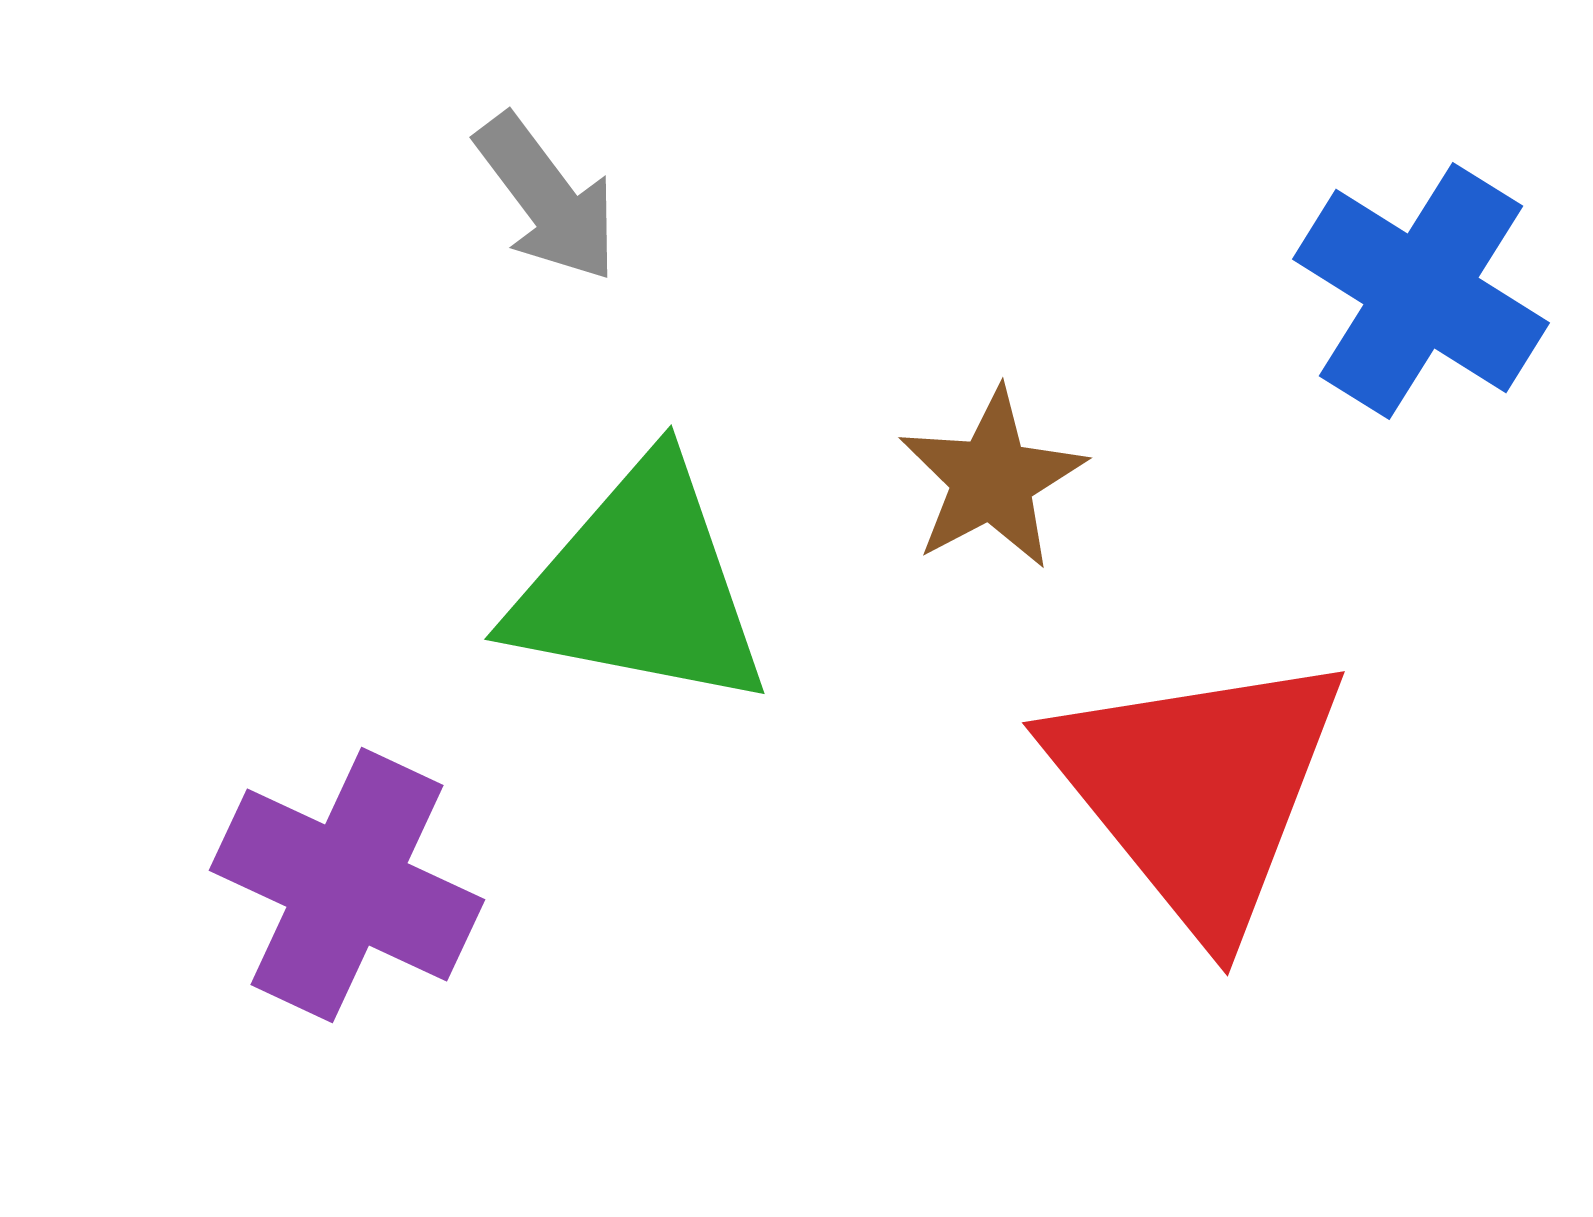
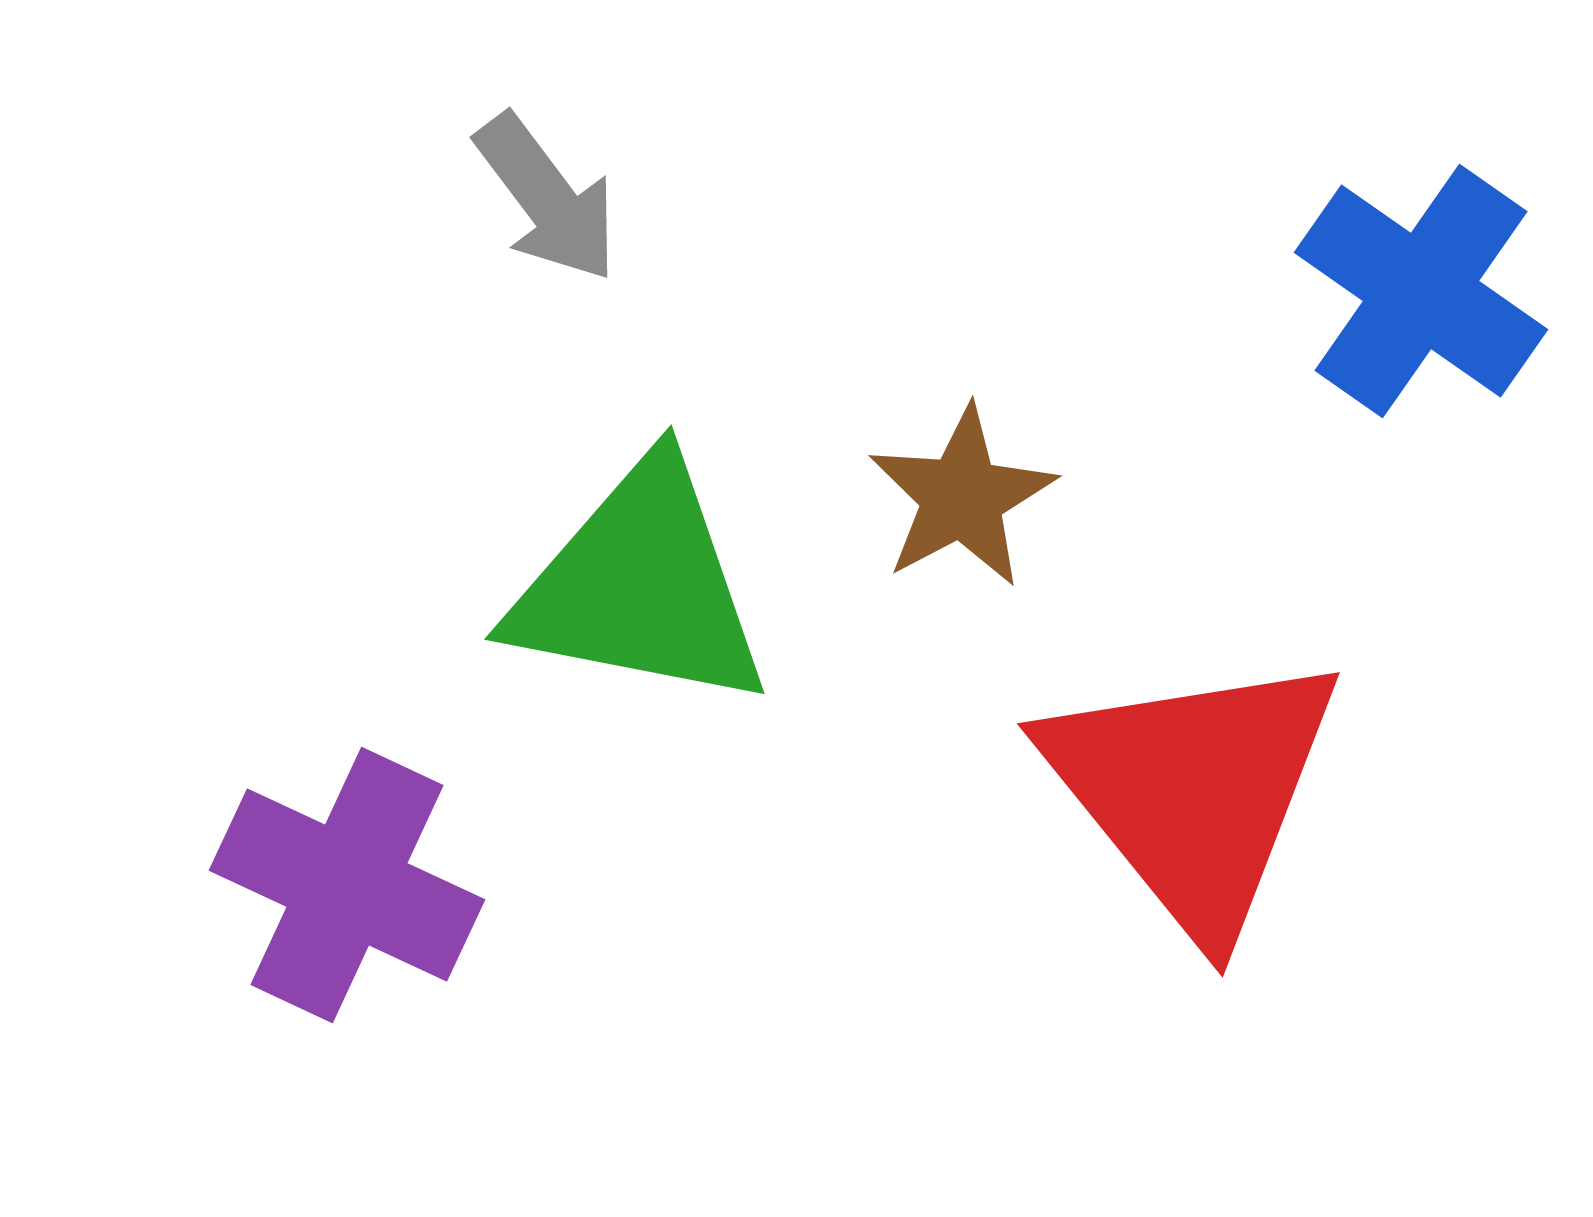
blue cross: rotated 3 degrees clockwise
brown star: moved 30 px left, 18 px down
red triangle: moved 5 px left, 1 px down
